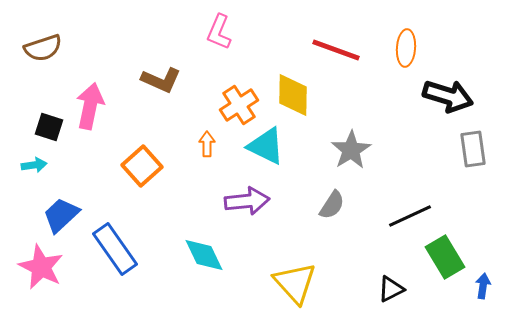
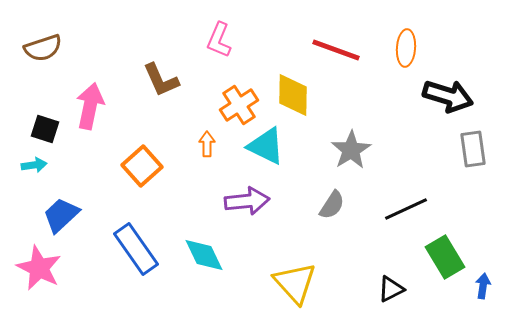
pink L-shape: moved 8 px down
brown L-shape: rotated 42 degrees clockwise
black square: moved 4 px left, 2 px down
black line: moved 4 px left, 7 px up
blue rectangle: moved 21 px right
pink star: moved 2 px left, 1 px down
